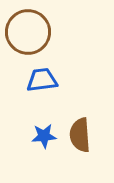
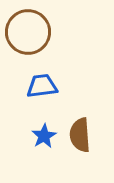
blue trapezoid: moved 6 px down
blue star: rotated 25 degrees counterclockwise
